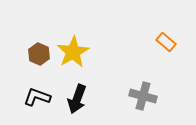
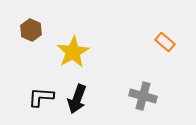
orange rectangle: moved 1 px left
brown hexagon: moved 8 px left, 24 px up
black L-shape: moved 4 px right; rotated 16 degrees counterclockwise
